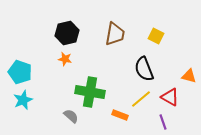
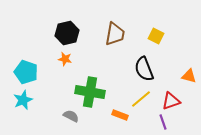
cyan pentagon: moved 6 px right
red triangle: moved 1 px right, 4 px down; rotated 48 degrees counterclockwise
gray semicircle: rotated 14 degrees counterclockwise
